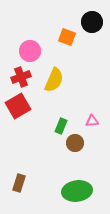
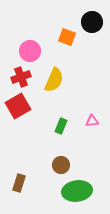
brown circle: moved 14 px left, 22 px down
